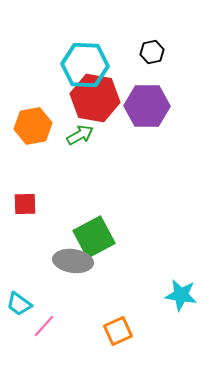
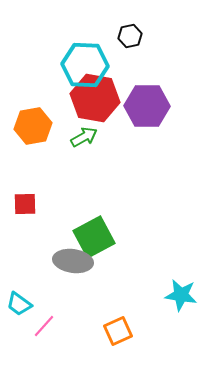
black hexagon: moved 22 px left, 16 px up
green arrow: moved 4 px right, 2 px down
